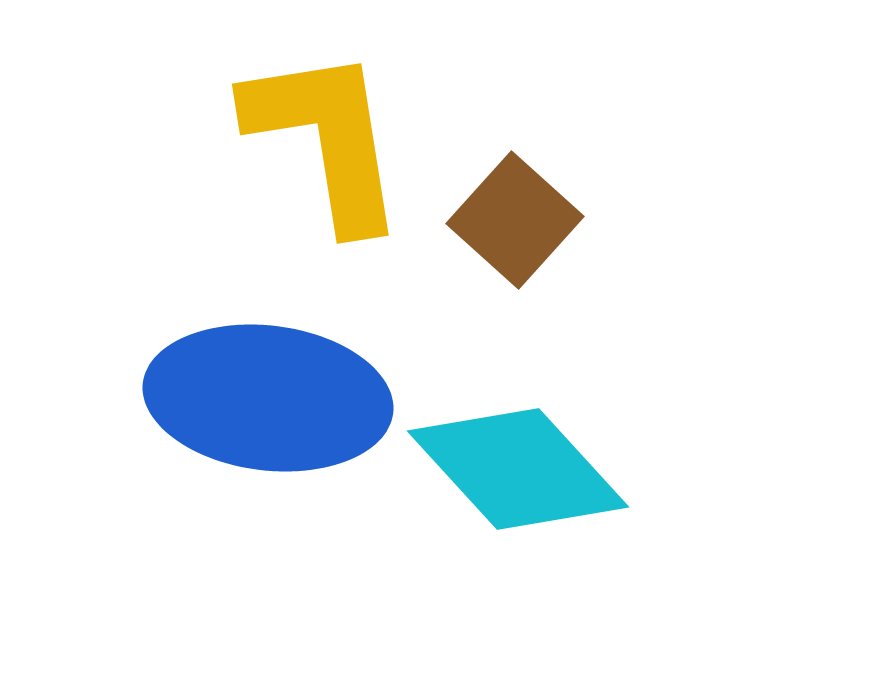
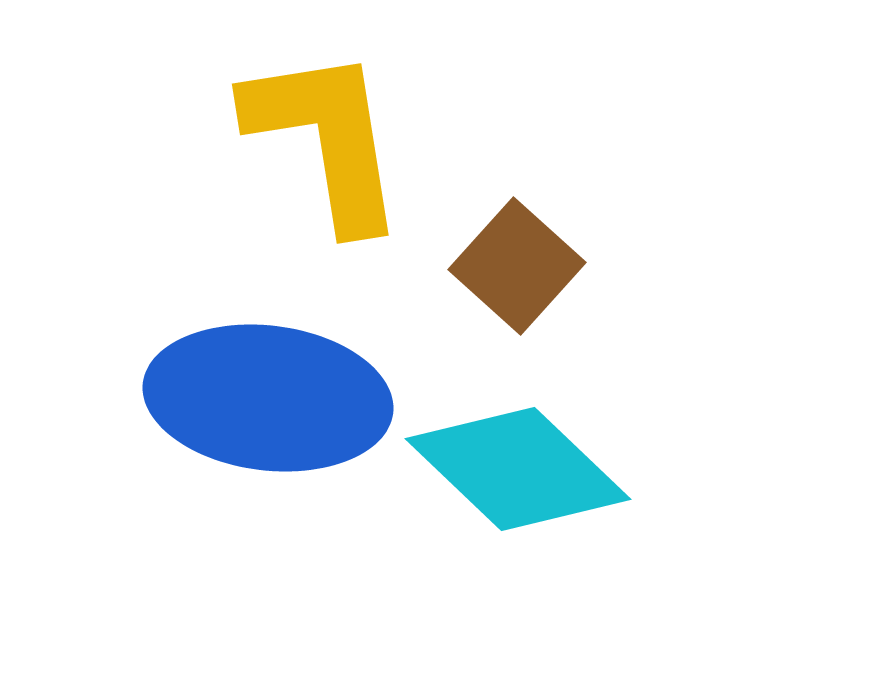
brown square: moved 2 px right, 46 px down
cyan diamond: rotated 4 degrees counterclockwise
